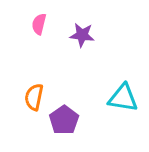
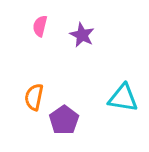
pink semicircle: moved 1 px right, 2 px down
purple star: rotated 20 degrees clockwise
